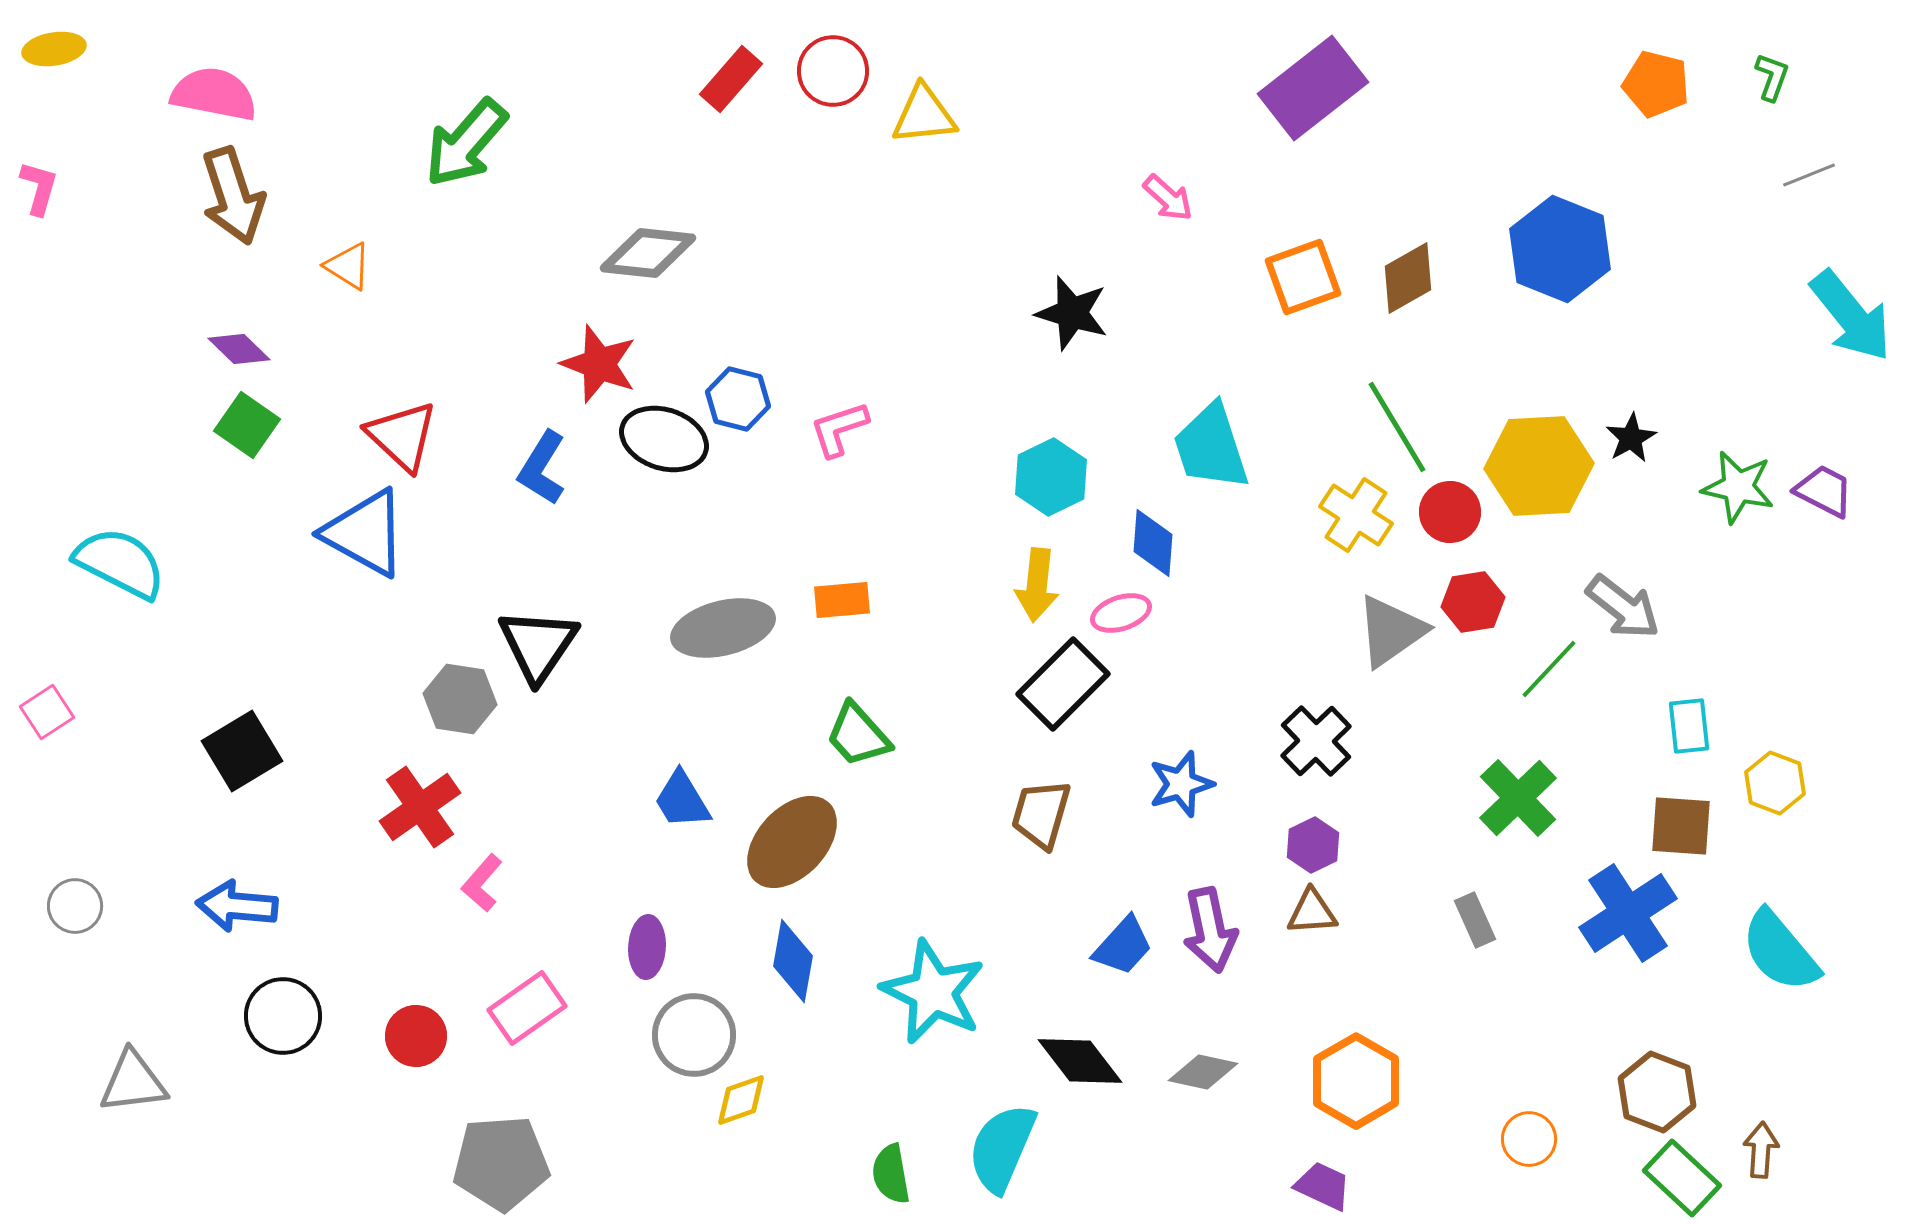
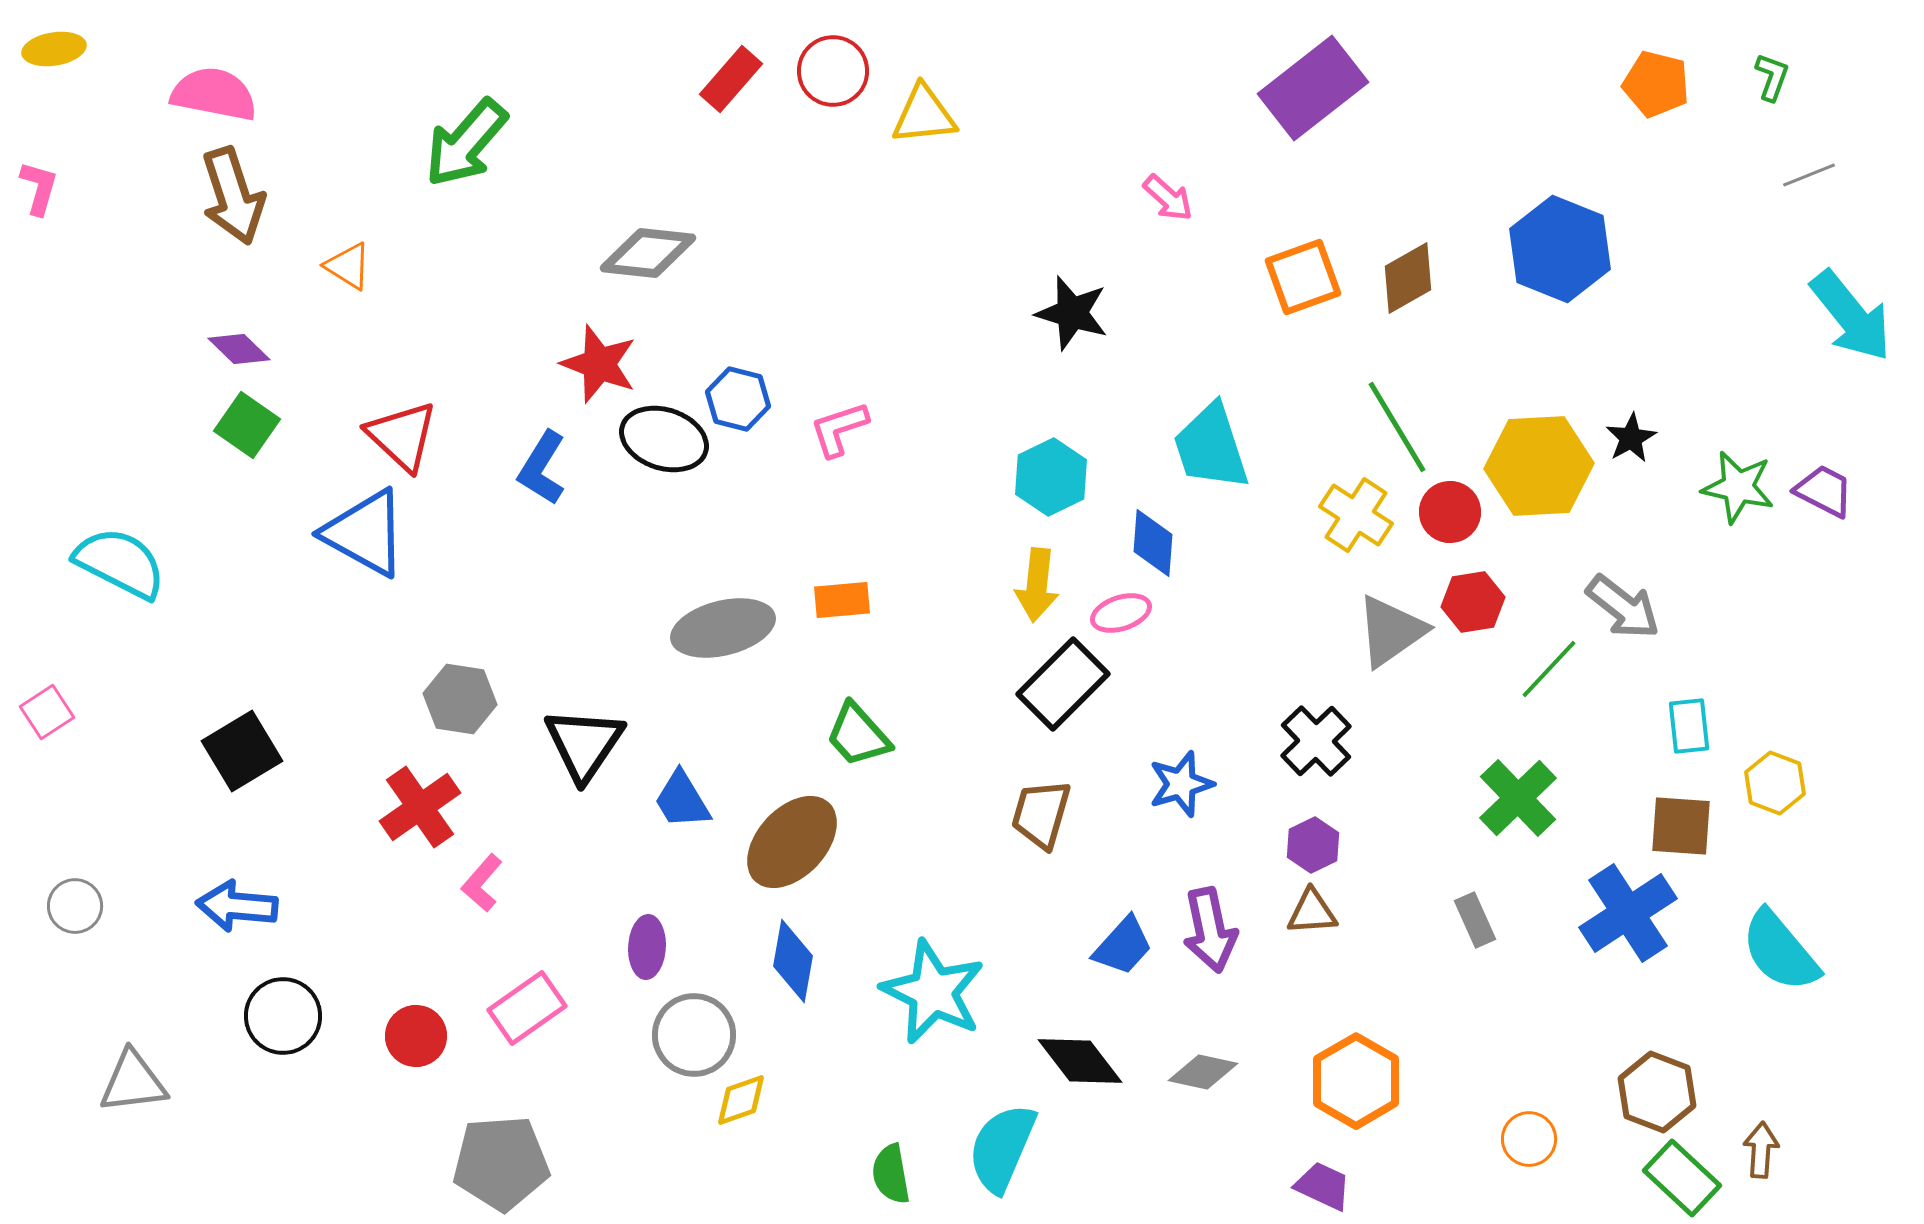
black triangle at (538, 645): moved 46 px right, 99 px down
